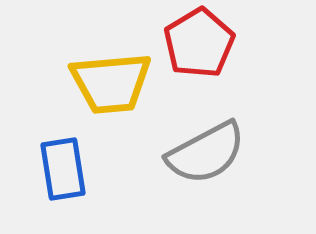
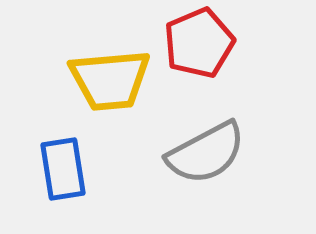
red pentagon: rotated 8 degrees clockwise
yellow trapezoid: moved 1 px left, 3 px up
